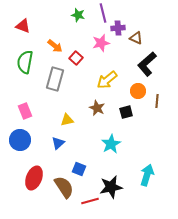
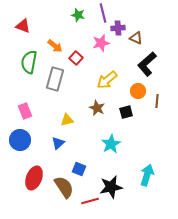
green semicircle: moved 4 px right
